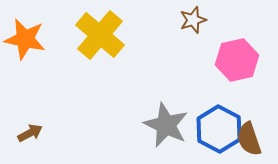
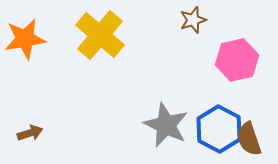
orange star: rotated 21 degrees counterclockwise
brown arrow: rotated 10 degrees clockwise
